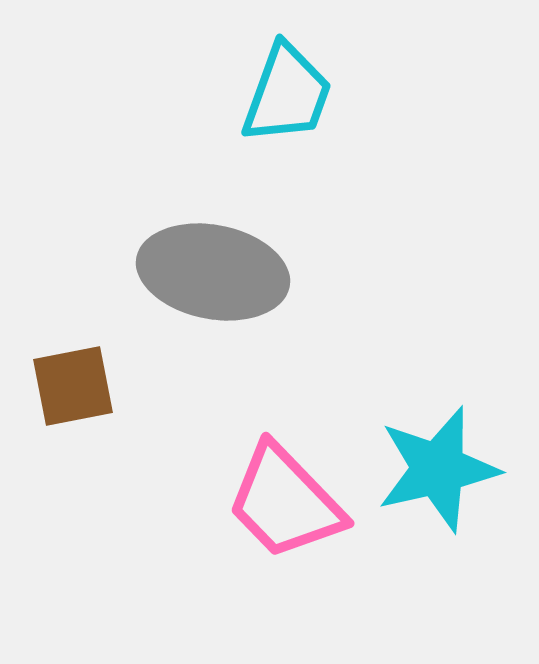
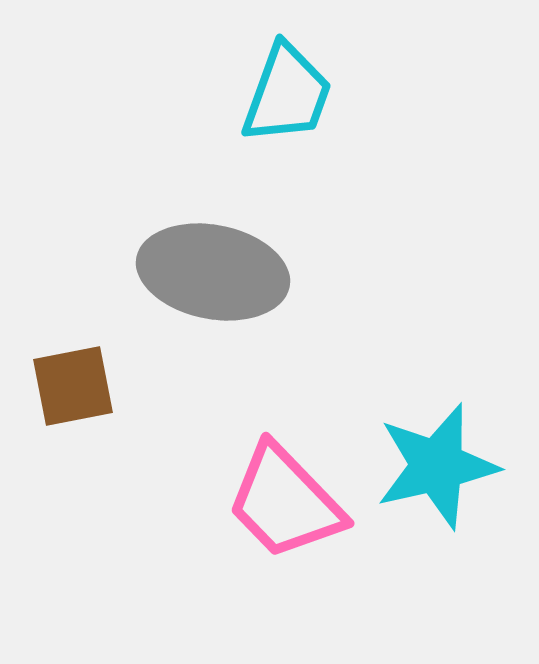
cyan star: moved 1 px left, 3 px up
